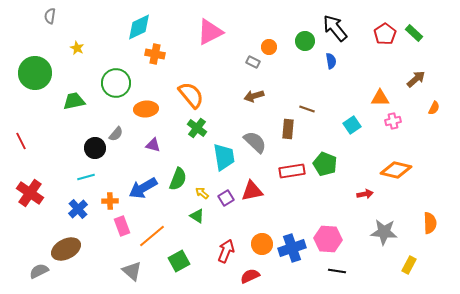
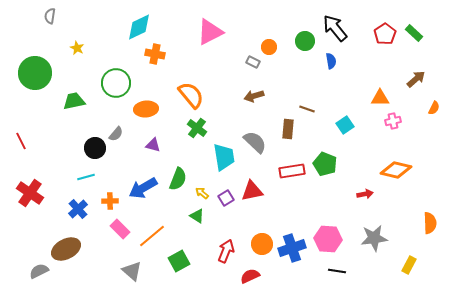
cyan square at (352, 125): moved 7 px left
pink rectangle at (122, 226): moved 2 px left, 3 px down; rotated 24 degrees counterclockwise
gray star at (384, 232): moved 10 px left, 6 px down; rotated 12 degrees counterclockwise
